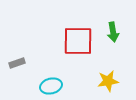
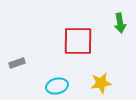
green arrow: moved 7 px right, 9 px up
yellow star: moved 7 px left, 2 px down
cyan ellipse: moved 6 px right
